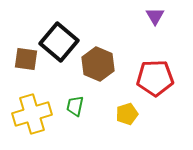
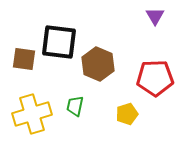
black square: rotated 33 degrees counterclockwise
brown square: moved 2 px left
